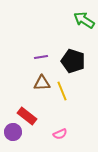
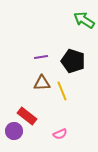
purple circle: moved 1 px right, 1 px up
